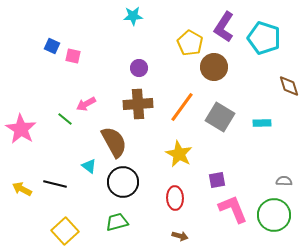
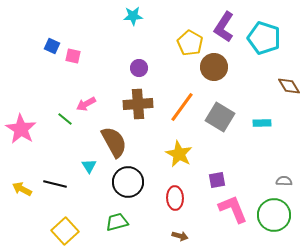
brown diamond: rotated 15 degrees counterclockwise
cyan triangle: rotated 21 degrees clockwise
black circle: moved 5 px right
